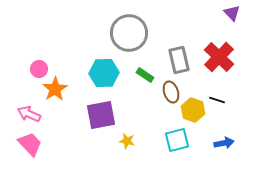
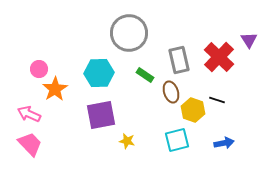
purple triangle: moved 17 px right, 27 px down; rotated 12 degrees clockwise
cyan hexagon: moved 5 px left
